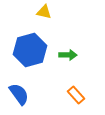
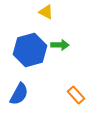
yellow triangle: moved 2 px right; rotated 14 degrees clockwise
green arrow: moved 8 px left, 10 px up
blue semicircle: rotated 65 degrees clockwise
